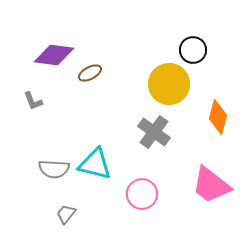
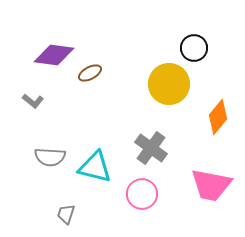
black circle: moved 1 px right, 2 px up
gray L-shape: rotated 30 degrees counterclockwise
orange diamond: rotated 24 degrees clockwise
gray cross: moved 3 px left, 16 px down
cyan triangle: moved 3 px down
gray semicircle: moved 4 px left, 12 px up
pink trapezoid: rotated 27 degrees counterclockwise
gray trapezoid: rotated 20 degrees counterclockwise
